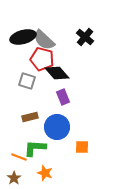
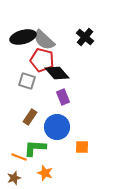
red pentagon: moved 1 px down
brown rectangle: rotated 42 degrees counterclockwise
brown star: rotated 16 degrees clockwise
